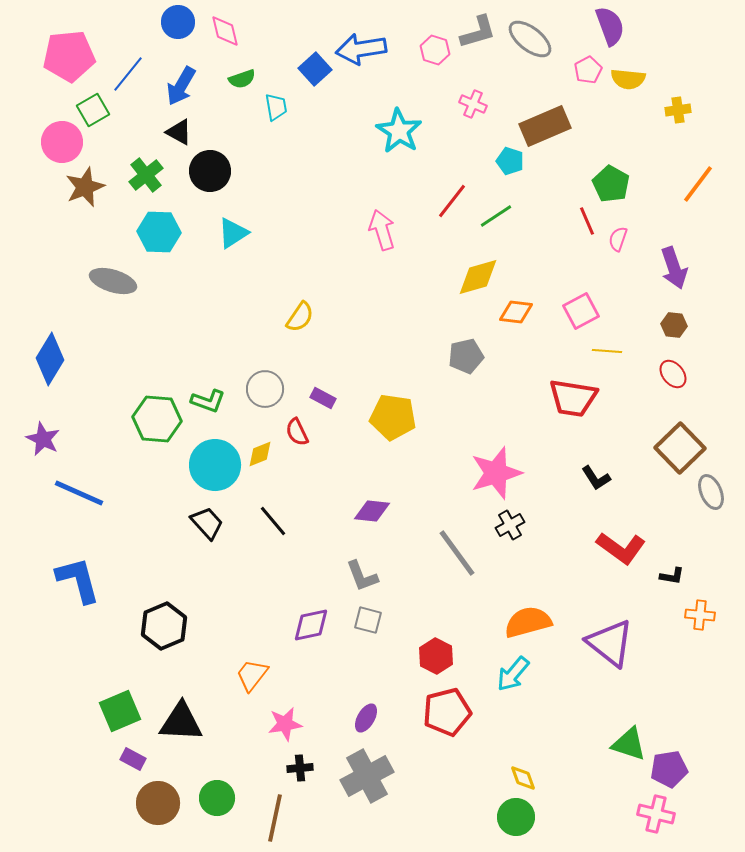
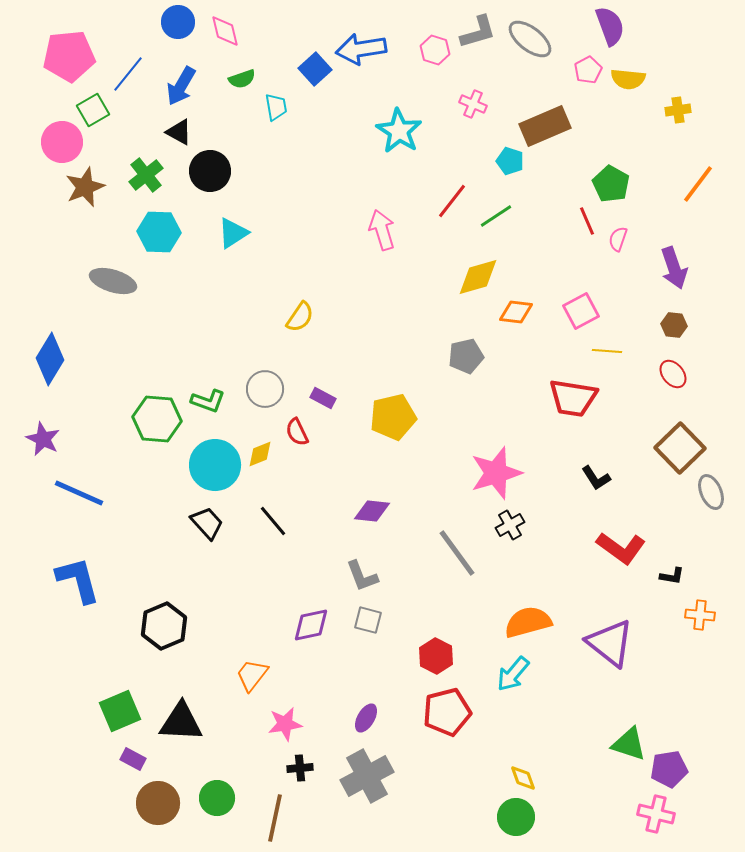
yellow pentagon at (393, 417): rotated 21 degrees counterclockwise
